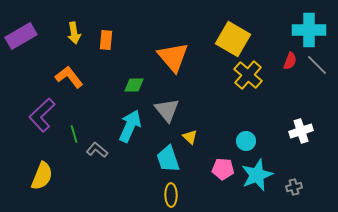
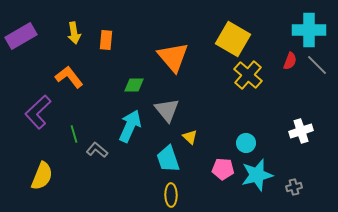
purple L-shape: moved 4 px left, 3 px up
cyan circle: moved 2 px down
cyan star: rotated 8 degrees clockwise
